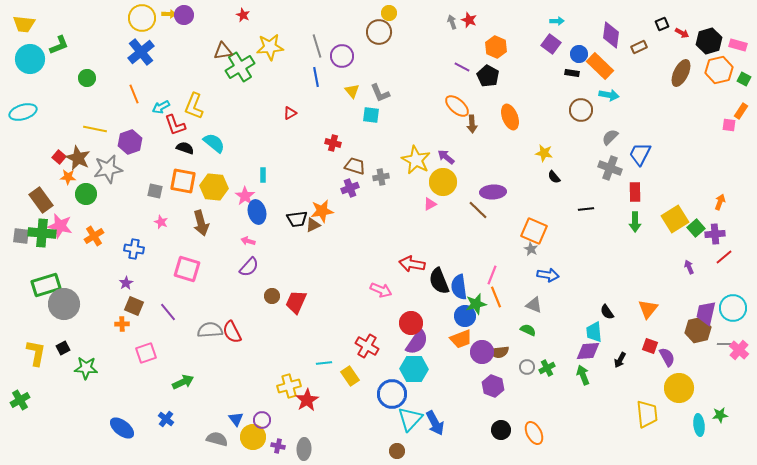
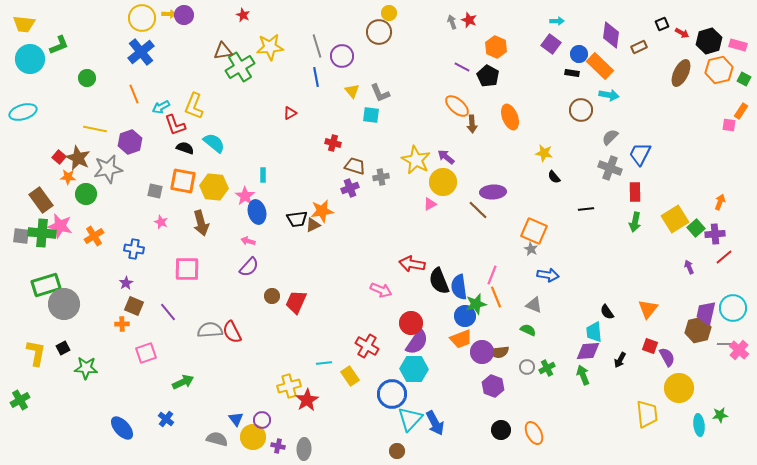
green arrow at (635, 222): rotated 12 degrees clockwise
pink square at (187, 269): rotated 16 degrees counterclockwise
blue ellipse at (122, 428): rotated 10 degrees clockwise
